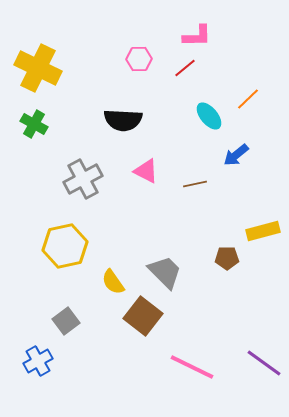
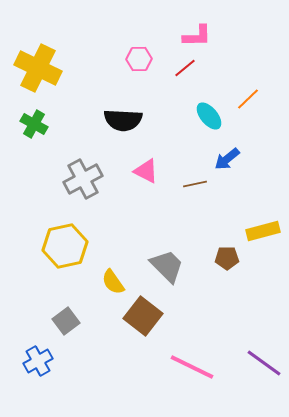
blue arrow: moved 9 px left, 4 px down
gray trapezoid: moved 2 px right, 6 px up
